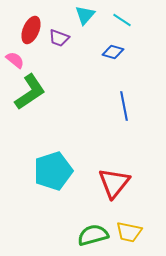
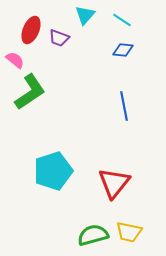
blue diamond: moved 10 px right, 2 px up; rotated 10 degrees counterclockwise
